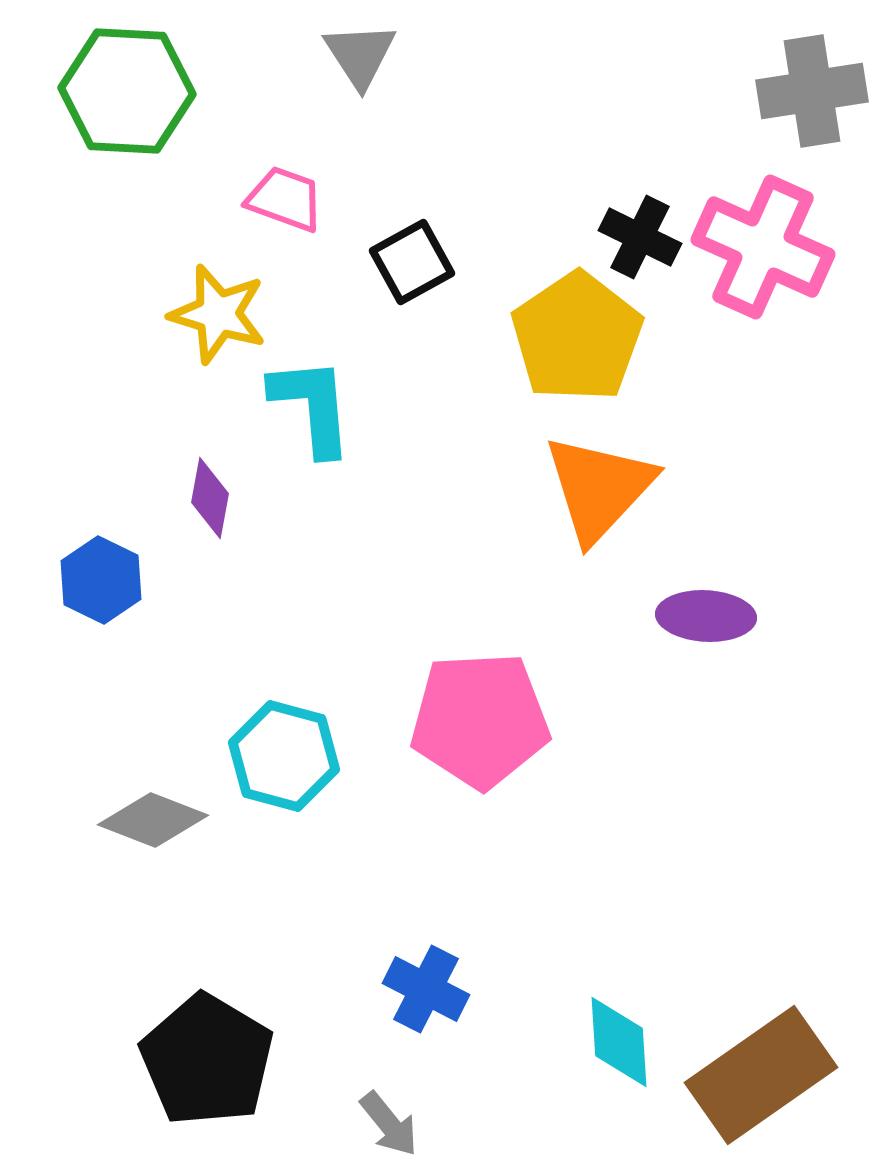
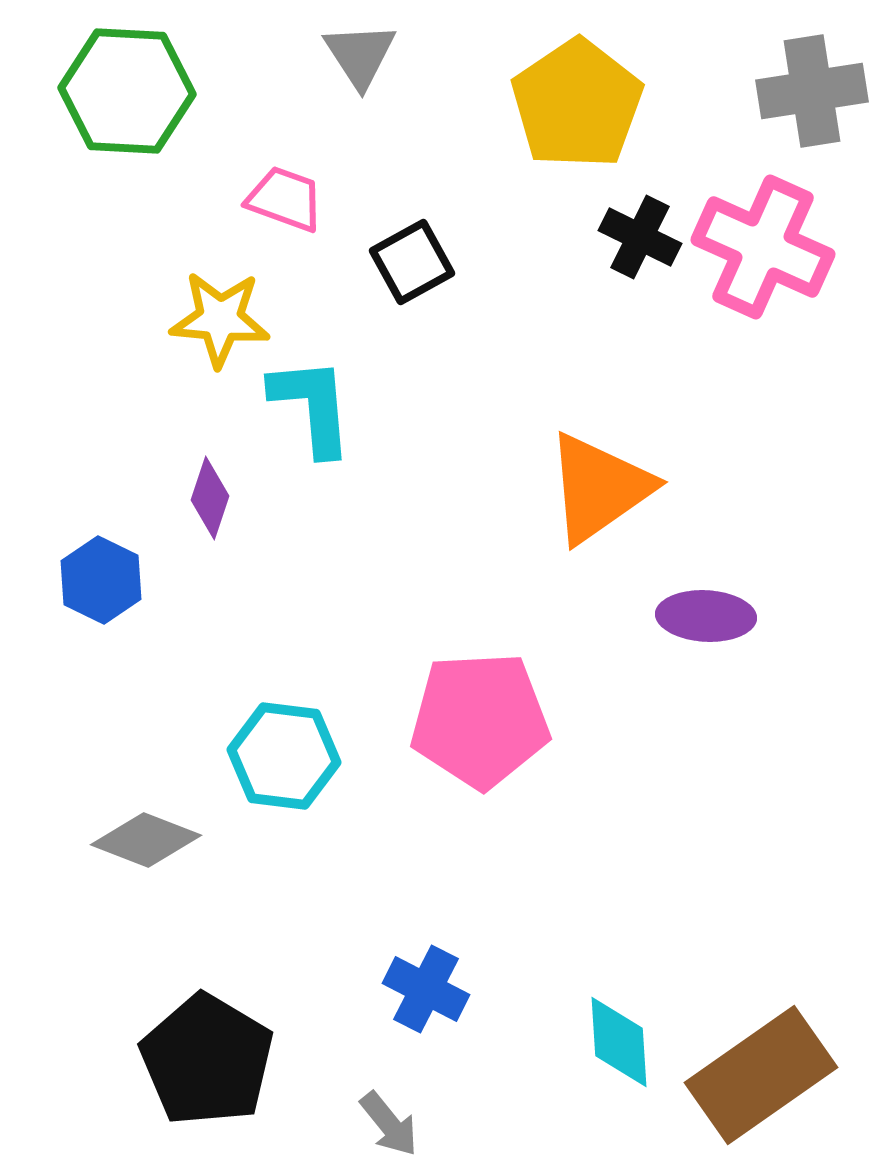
yellow star: moved 2 px right, 5 px down; rotated 12 degrees counterclockwise
yellow pentagon: moved 233 px up
orange triangle: rotated 12 degrees clockwise
purple diamond: rotated 8 degrees clockwise
cyan hexagon: rotated 8 degrees counterclockwise
gray diamond: moved 7 px left, 20 px down
